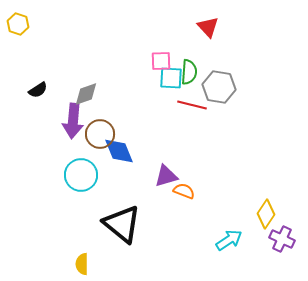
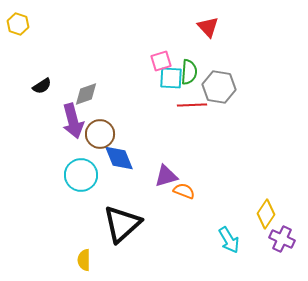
pink square: rotated 15 degrees counterclockwise
black semicircle: moved 4 px right, 4 px up
red line: rotated 16 degrees counterclockwise
purple arrow: rotated 20 degrees counterclockwise
blue diamond: moved 7 px down
black triangle: rotated 39 degrees clockwise
cyan arrow: rotated 92 degrees clockwise
yellow semicircle: moved 2 px right, 4 px up
